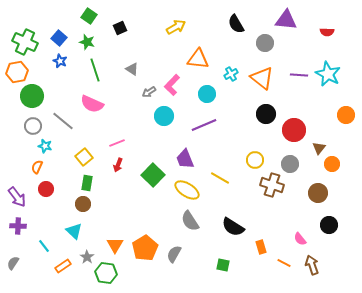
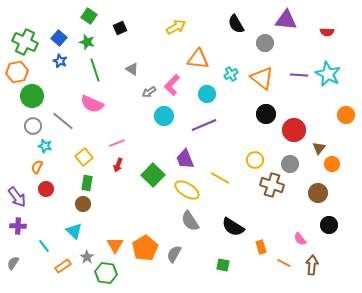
brown arrow at (312, 265): rotated 24 degrees clockwise
